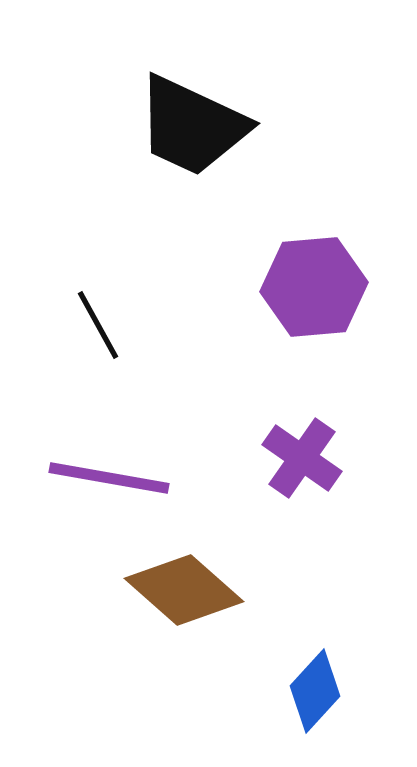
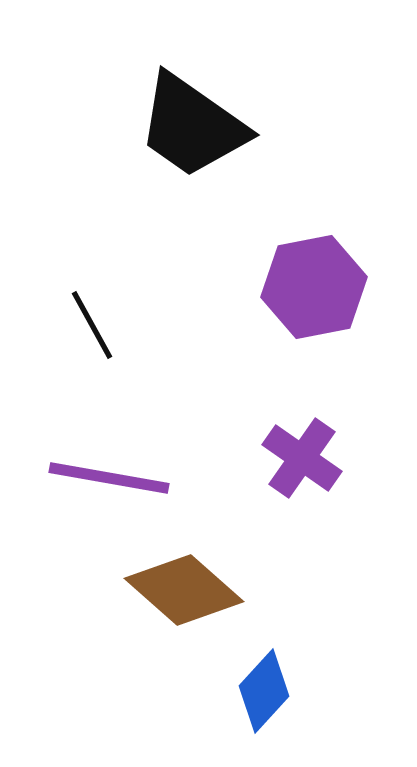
black trapezoid: rotated 10 degrees clockwise
purple hexagon: rotated 6 degrees counterclockwise
black line: moved 6 px left
blue diamond: moved 51 px left
